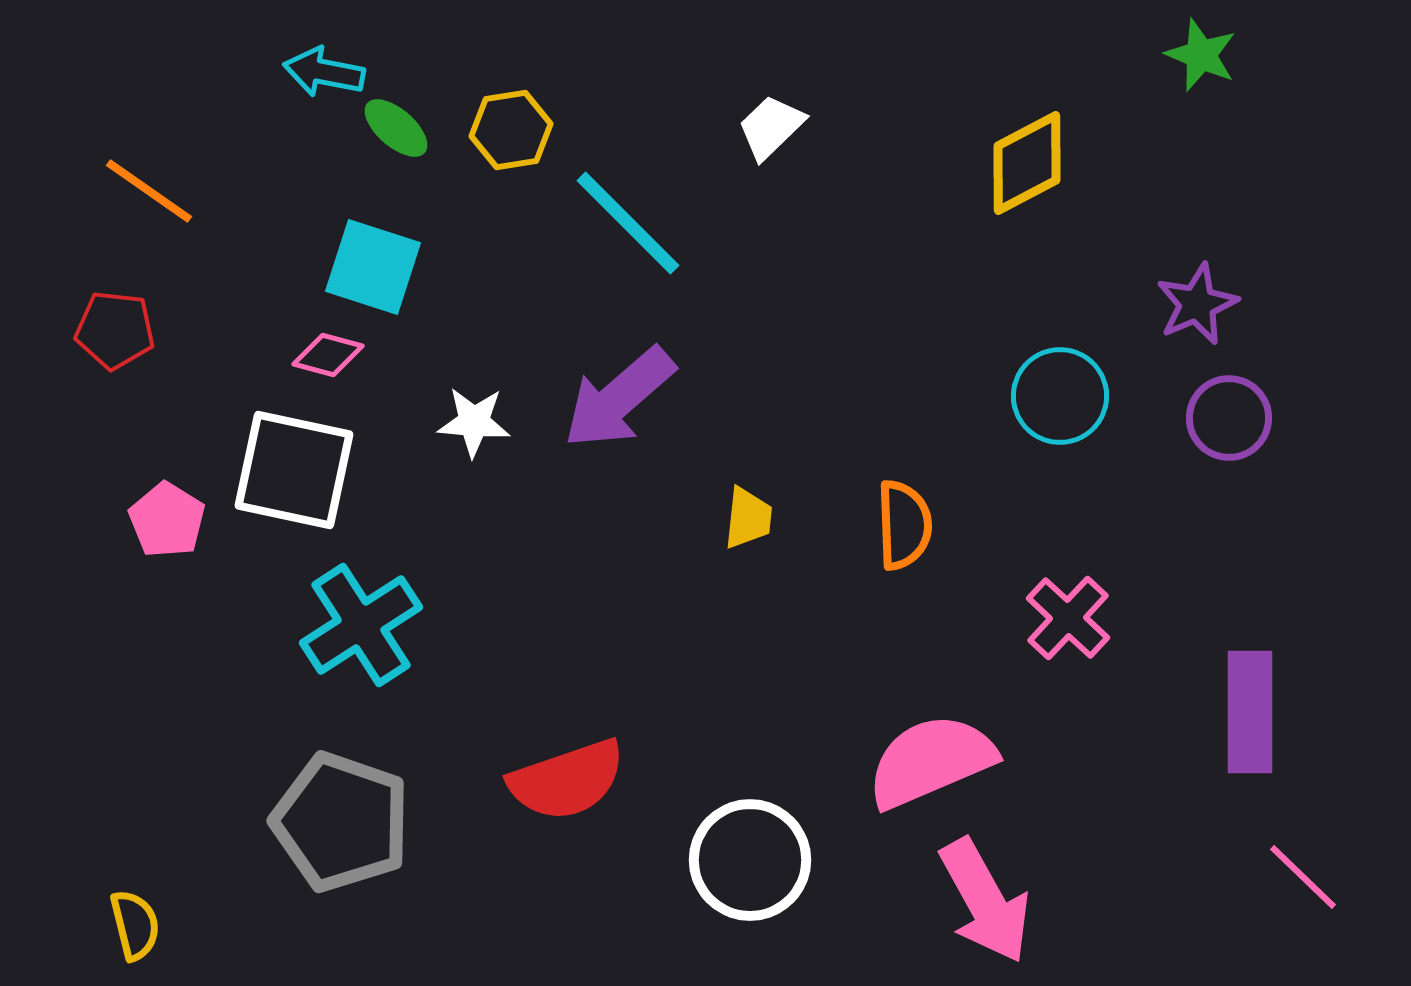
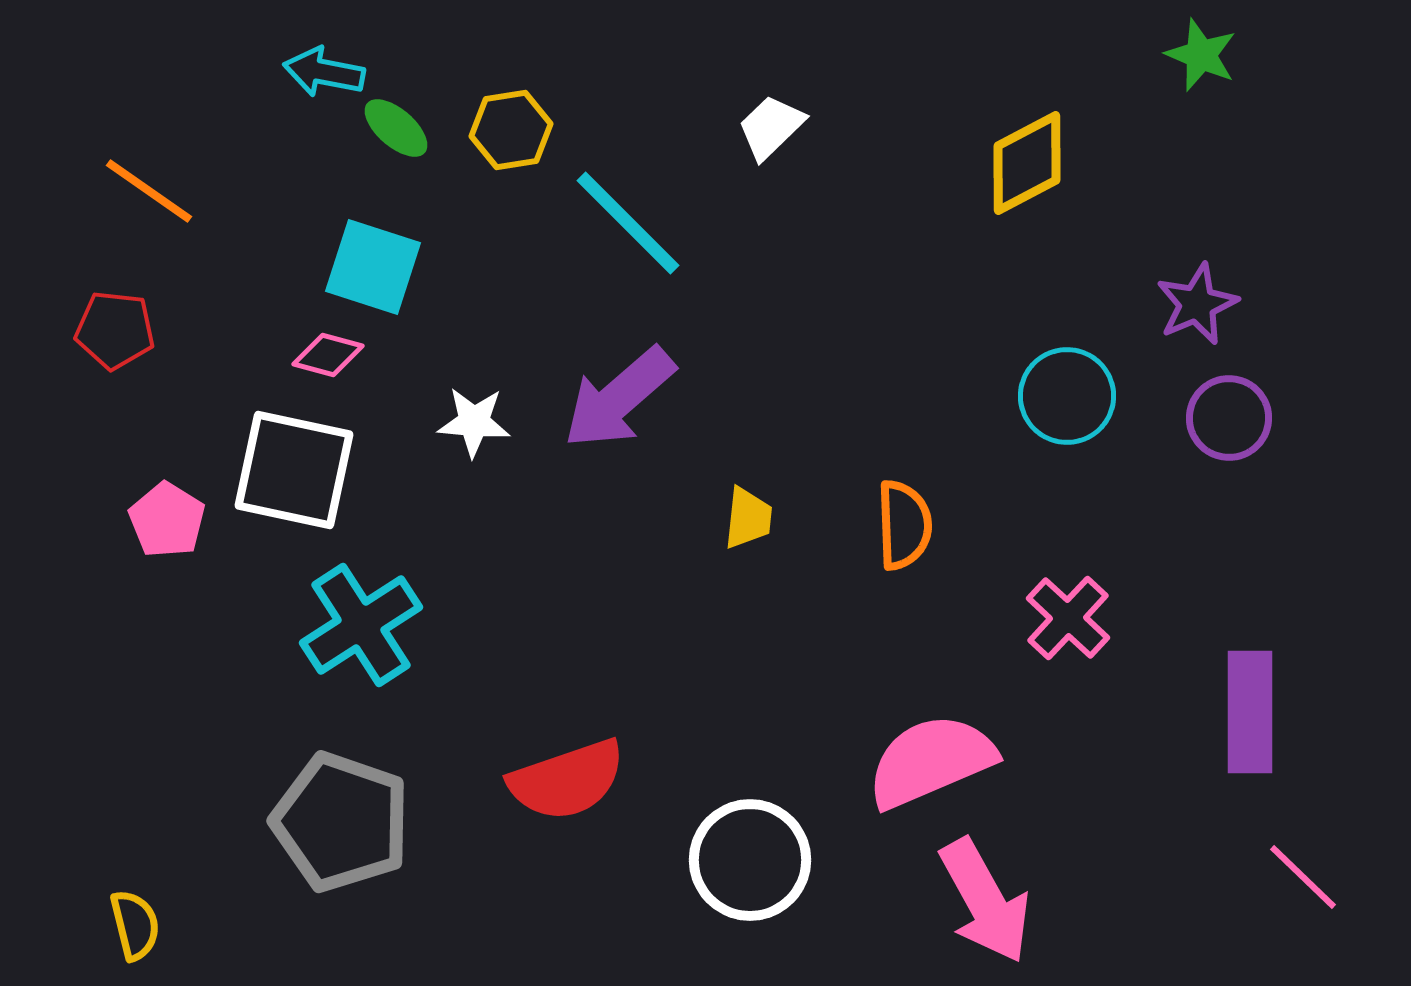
cyan circle: moved 7 px right
